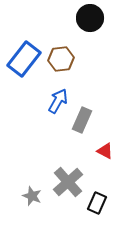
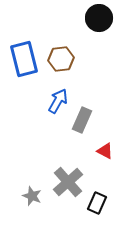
black circle: moved 9 px right
blue rectangle: rotated 52 degrees counterclockwise
